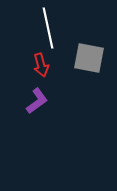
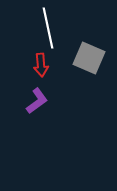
gray square: rotated 12 degrees clockwise
red arrow: rotated 10 degrees clockwise
